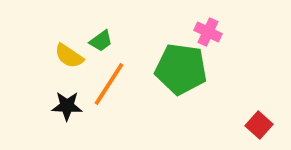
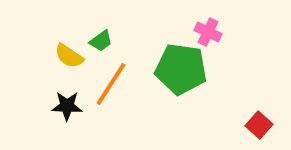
orange line: moved 2 px right
